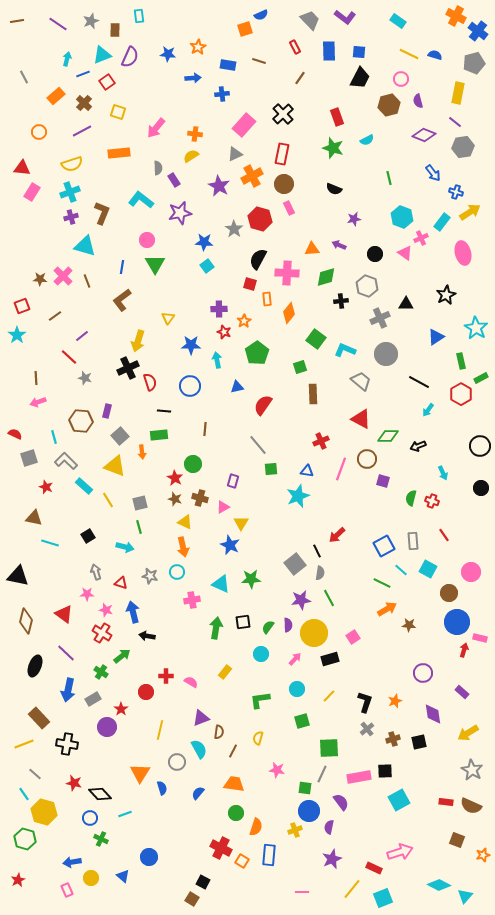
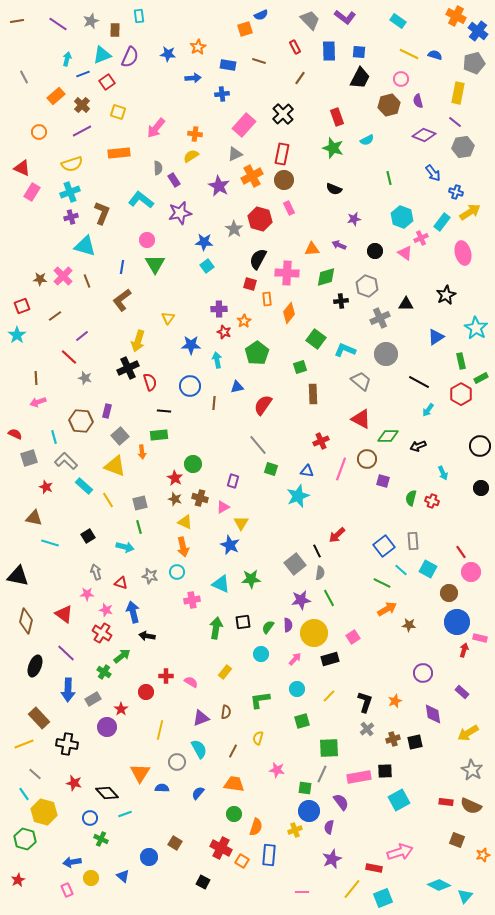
brown cross at (84, 103): moved 2 px left, 2 px down
red triangle at (22, 168): rotated 18 degrees clockwise
brown circle at (284, 184): moved 4 px up
black circle at (375, 254): moved 3 px up
brown line at (205, 429): moved 9 px right, 26 px up
green square at (271, 469): rotated 24 degrees clockwise
red line at (444, 535): moved 17 px right, 17 px down
blue square at (384, 546): rotated 10 degrees counterclockwise
green cross at (101, 672): moved 3 px right
blue arrow at (68, 690): rotated 10 degrees counterclockwise
brown semicircle at (219, 732): moved 7 px right, 20 px up
black square at (419, 742): moved 4 px left
blue semicircle at (162, 788): rotated 72 degrees counterclockwise
black diamond at (100, 794): moved 7 px right, 1 px up
green circle at (236, 813): moved 2 px left, 1 px down
red rectangle at (374, 868): rotated 14 degrees counterclockwise
brown square at (192, 899): moved 17 px left, 56 px up
